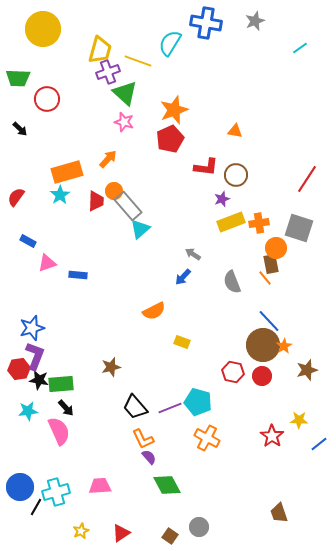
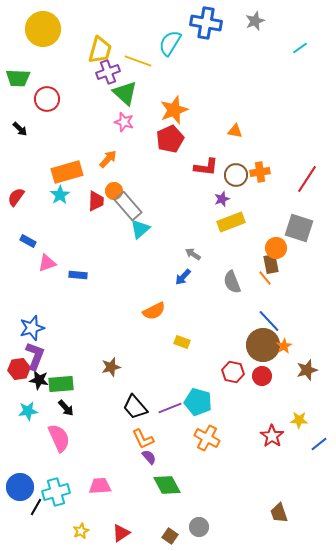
orange cross at (259, 223): moved 1 px right, 51 px up
pink semicircle at (59, 431): moved 7 px down
